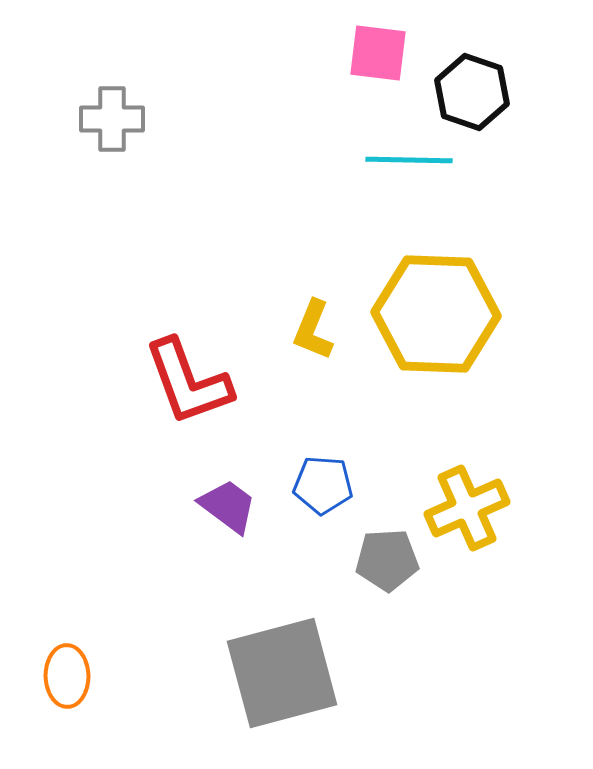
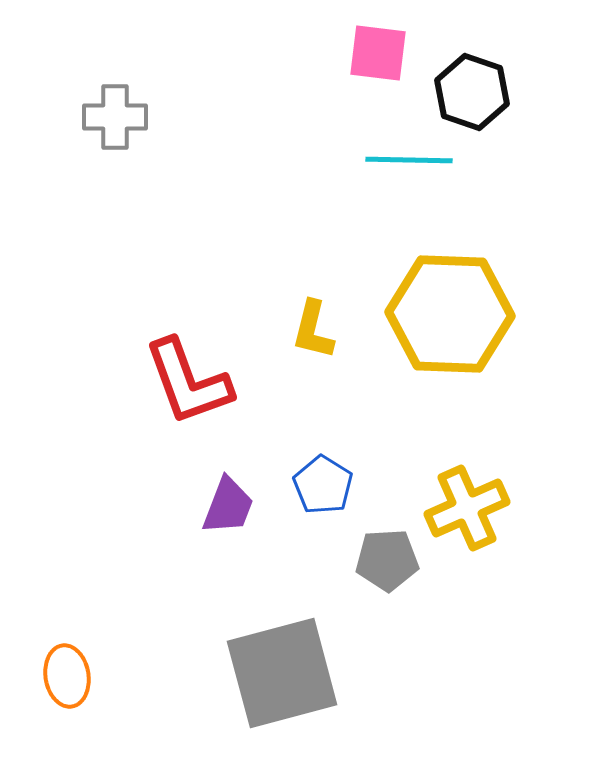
gray cross: moved 3 px right, 2 px up
yellow hexagon: moved 14 px right
yellow L-shape: rotated 8 degrees counterclockwise
blue pentagon: rotated 28 degrees clockwise
purple trapezoid: rotated 74 degrees clockwise
orange ellipse: rotated 8 degrees counterclockwise
